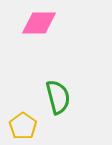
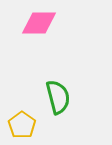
yellow pentagon: moved 1 px left, 1 px up
